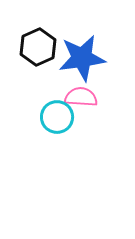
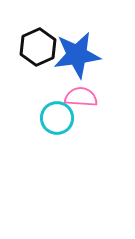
blue star: moved 5 px left, 3 px up
cyan circle: moved 1 px down
